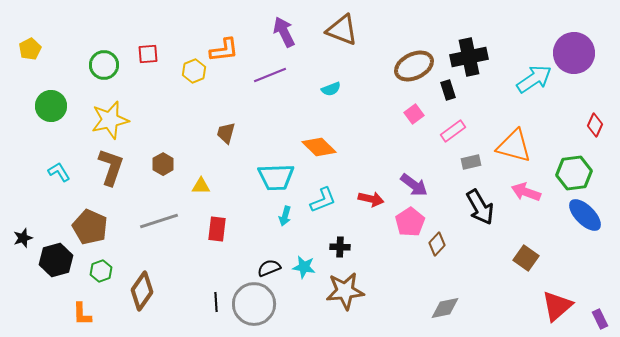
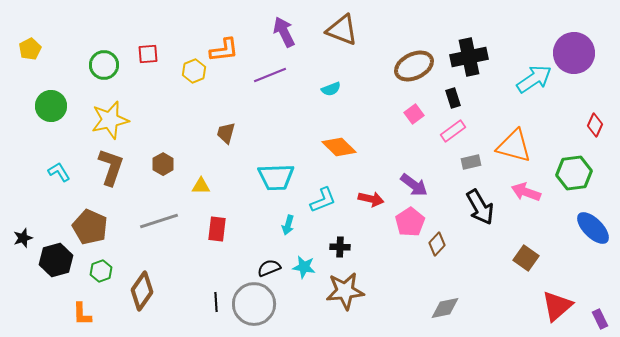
black rectangle at (448, 90): moved 5 px right, 8 px down
orange diamond at (319, 147): moved 20 px right
blue ellipse at (585, 215): moved 8 px right, 13 px down
cyan arrow at (285, 216): moved 3 px right, 9 px down
